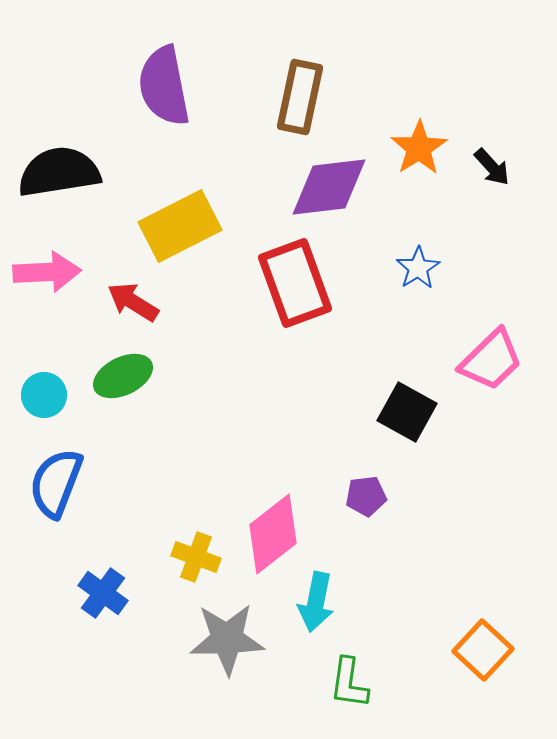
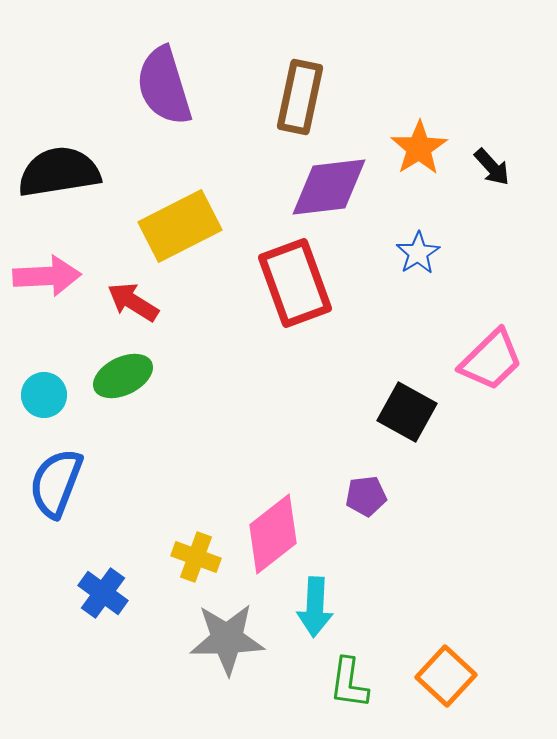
purple semicircle: rotated 6 degrees counterclockwise
blue star: moved 15 px up
pink arrow: moved 4 px down
cyan arrow: moved 1 px left, 5 px down; rotated 8 degrees counterclockwise
orange square: moved 37 px left, 26 px down
